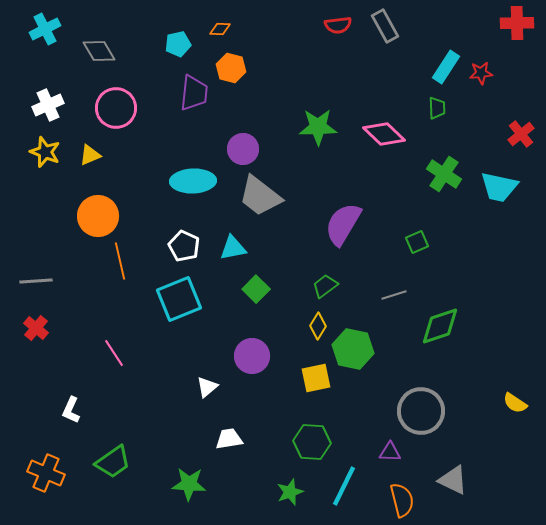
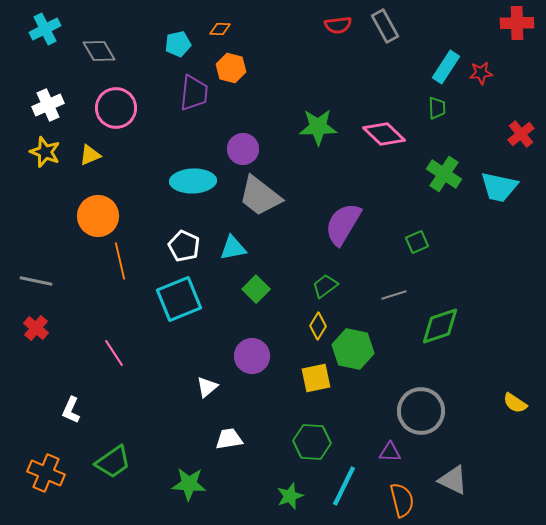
gray line at (36, 281): rotated 16 degrees clockwise
green star at (290, 492): moved 4 px down
